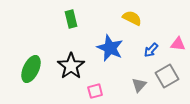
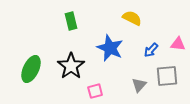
green rectangle: moved 2 px down
gray square: rotated 25 degrees clockwise
